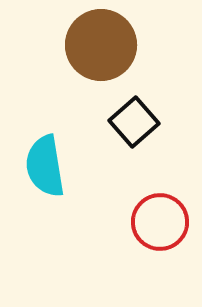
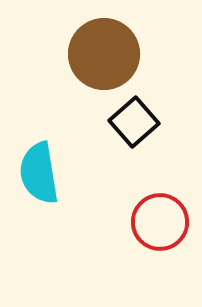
brown circle: moved 3 px right, 9 px down
cyan semicircle: moved 6 px left, 7 px down
